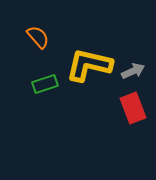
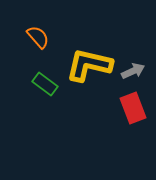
green rectangle: rotated 55 degrees clockwise
